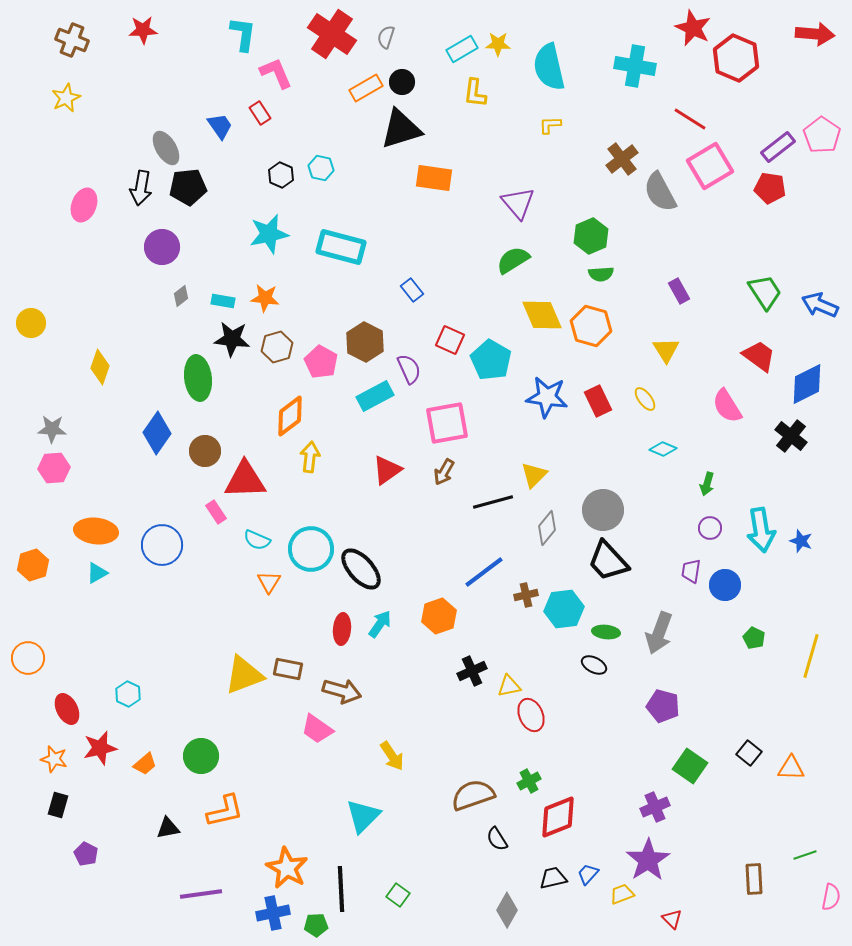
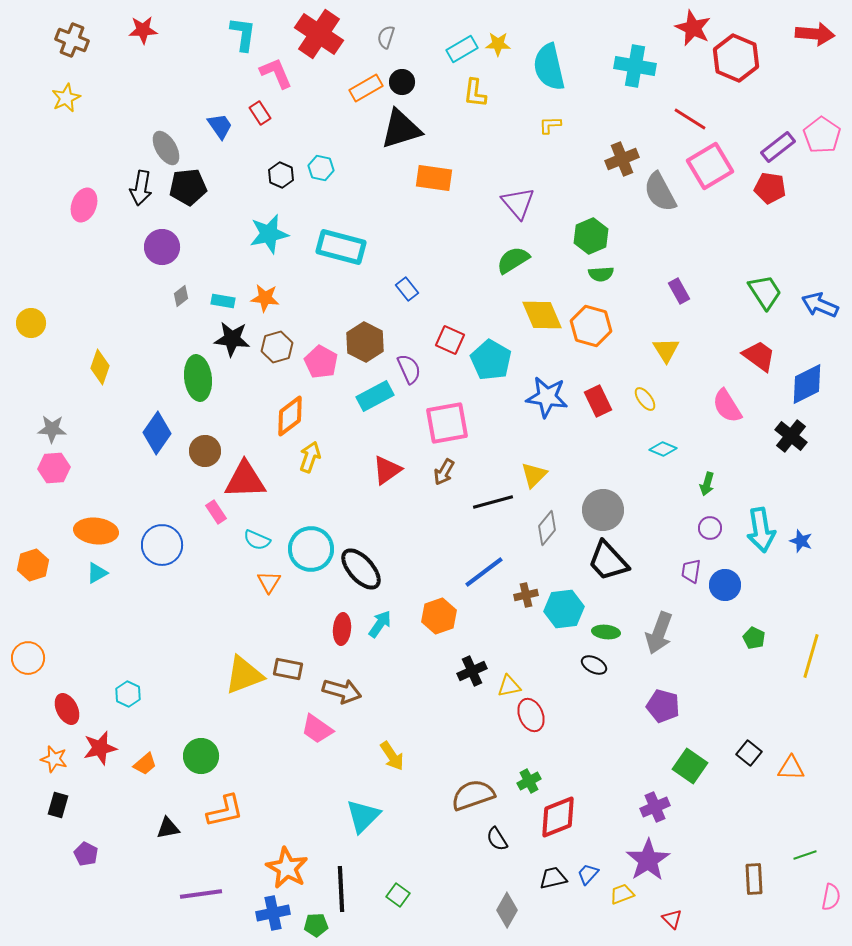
red cross at (332, 34): moved 13 px left
brown cross at (622, 159): rotated 16 degrees clockwise
blue rectangle at (412, 290): moved 5 px left, 1 px up
yellow arrow at (310, 457): rotated 12 degrees clockwise
